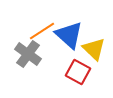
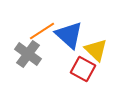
yellow triangle: moved 2 px right, 1 px down
red square: moved 5 px right, 3 px up
